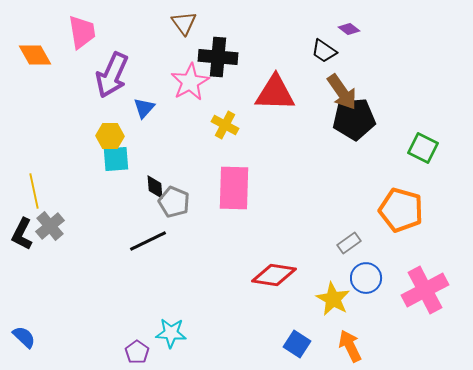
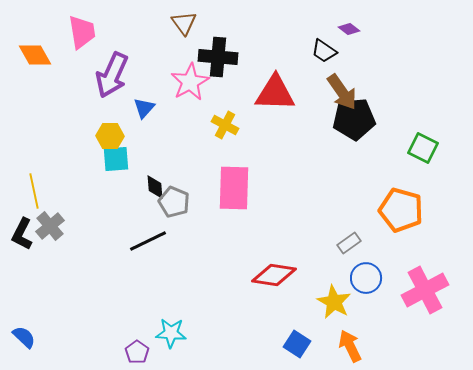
yellow star: moved 1 px right, 3 px down
